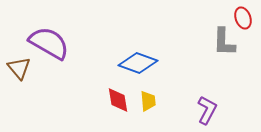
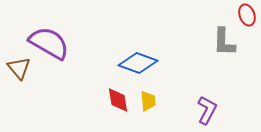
red ellipse: moved 4 px right, 3 px up
